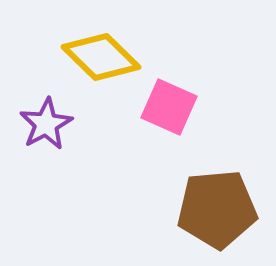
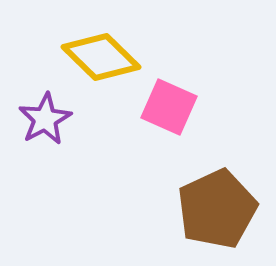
purple star: moved 1 px left, 5 px up
brown pentagon: rotated 20 degrees counterclockwise
